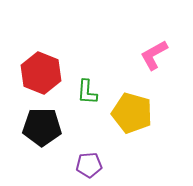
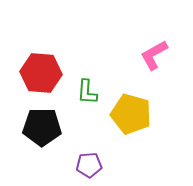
red hexagon: rotated 18 degrees counterclockwise
yellow pentagon: moved 1 px left, 1 px down
